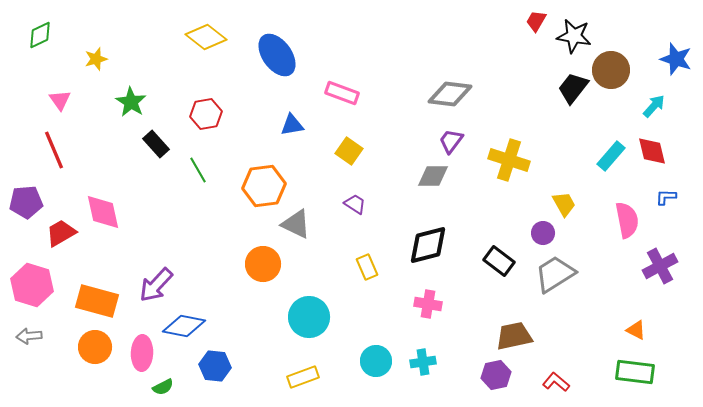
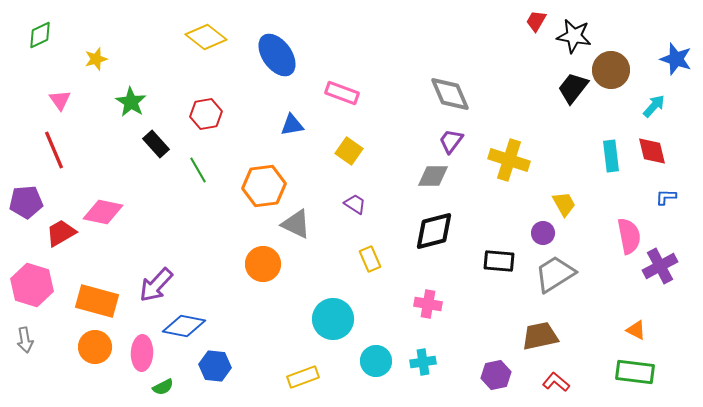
gray diamond at (450, 94): rotated 60 degrees clockwise
cyan rectangle at (611, 156): rotated 48 degrees counterclockwise
pink diamond at (103, 212): rotated 66 degrees counterclockwise
pink semicircle at (627, 220): moved 2 px right, 16 px down
black diamond at (428, 245): moved 6 px right, 14 px up
black rectangle at (499, 261): rotated 32 degrees counterclockwise
yellow rectangle at (367, 267): moved 3 px right, 8 px up
cyan circle at (309, 317): moved 24 px right, 2 px down
gray arrow at (29, 336): moved 4 px left, 4 px down; rotated 95 degrees counterclockwise
brown trapezoid at (514, 336): moved 26 px right
